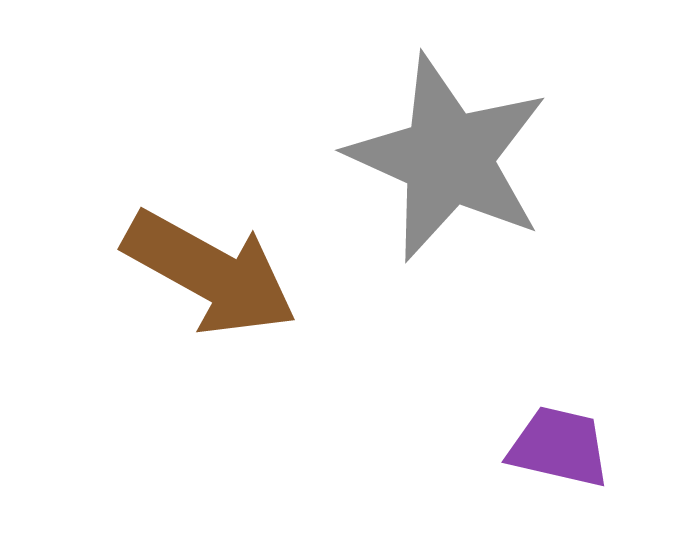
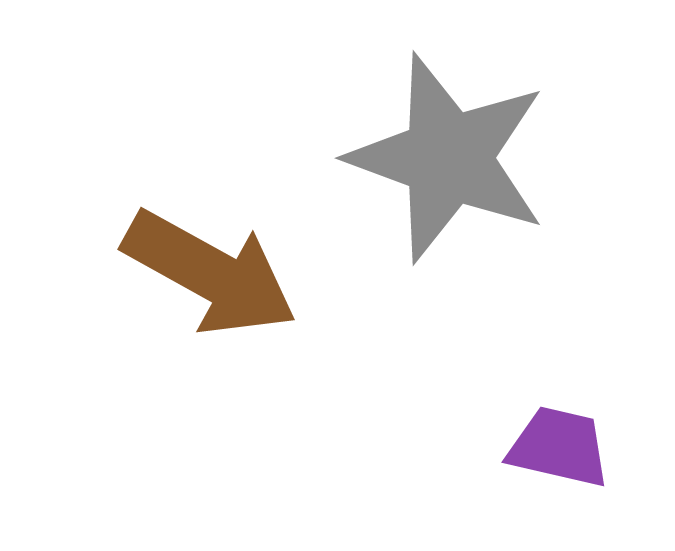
gray star: rotated 4 degrees counterclockwise
